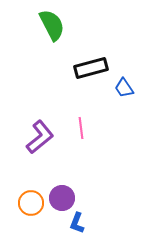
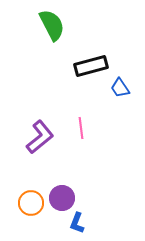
black rectangle: moved 2 px up
blue trapezoid: moved 4 px left
